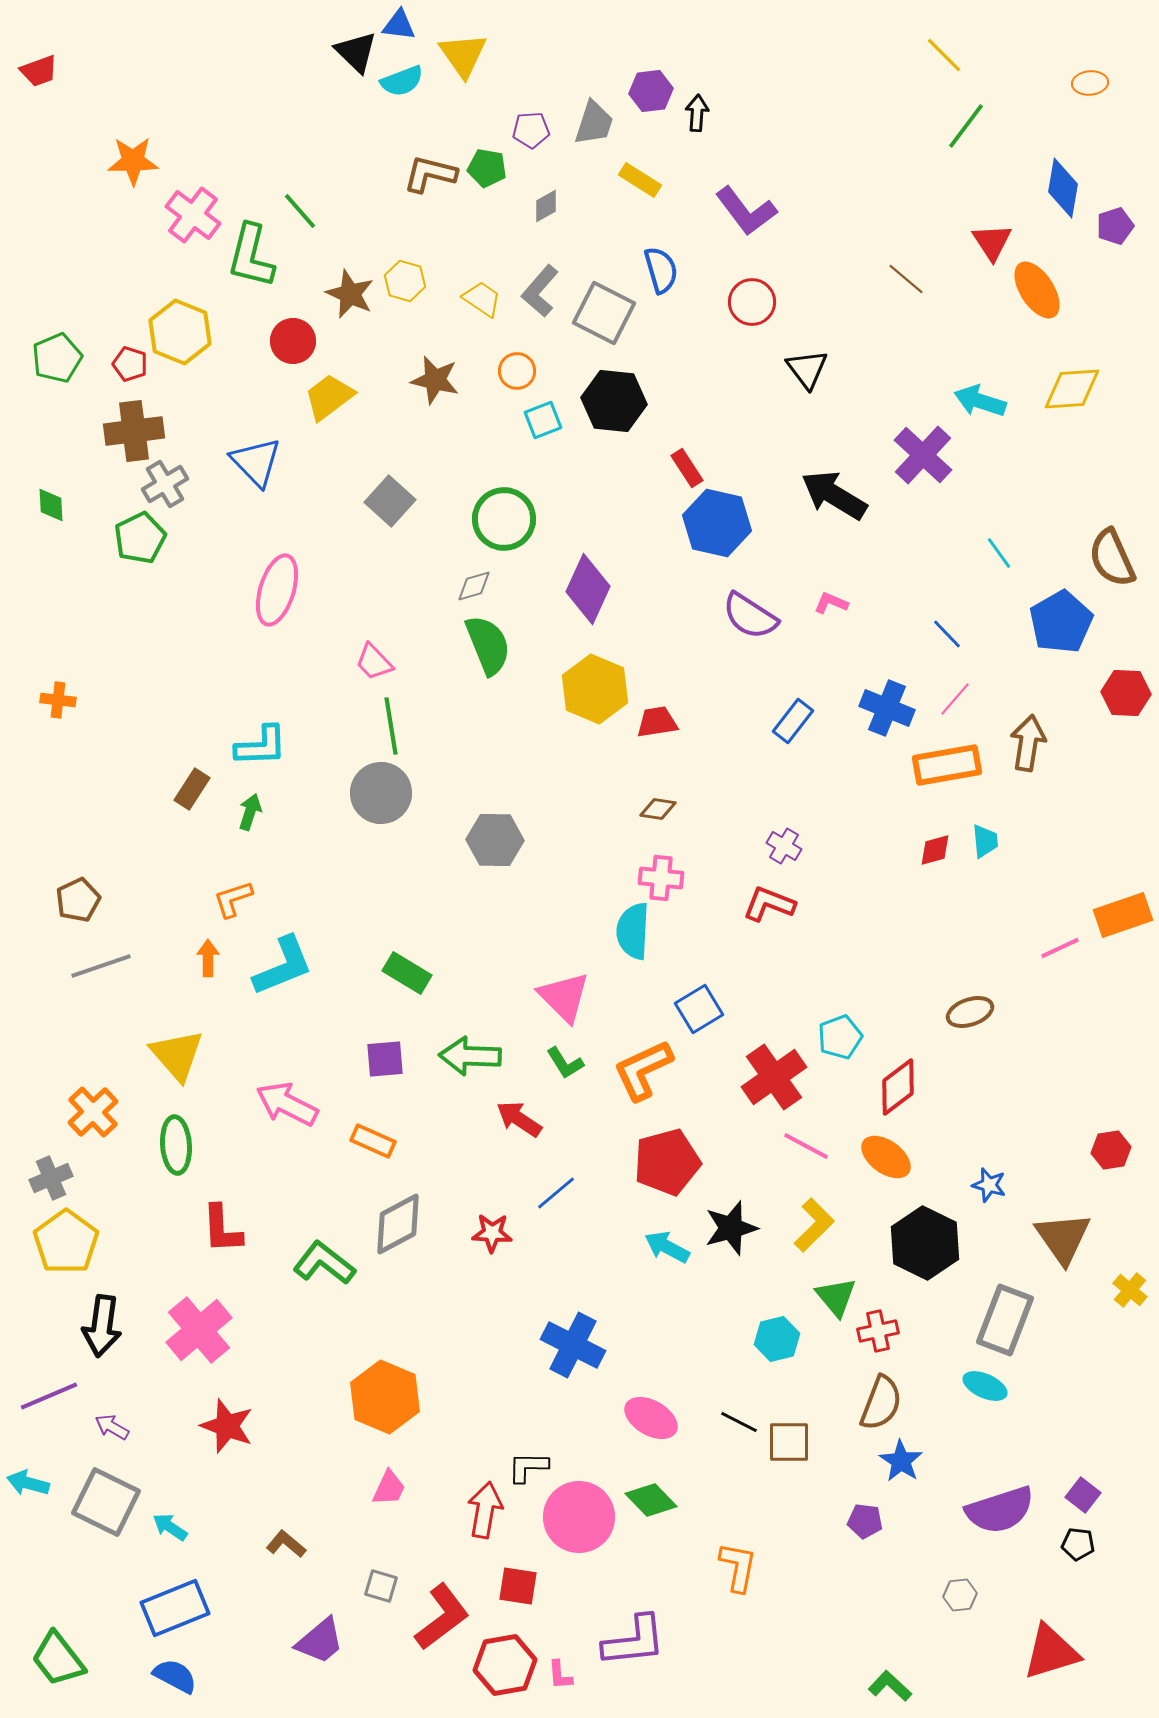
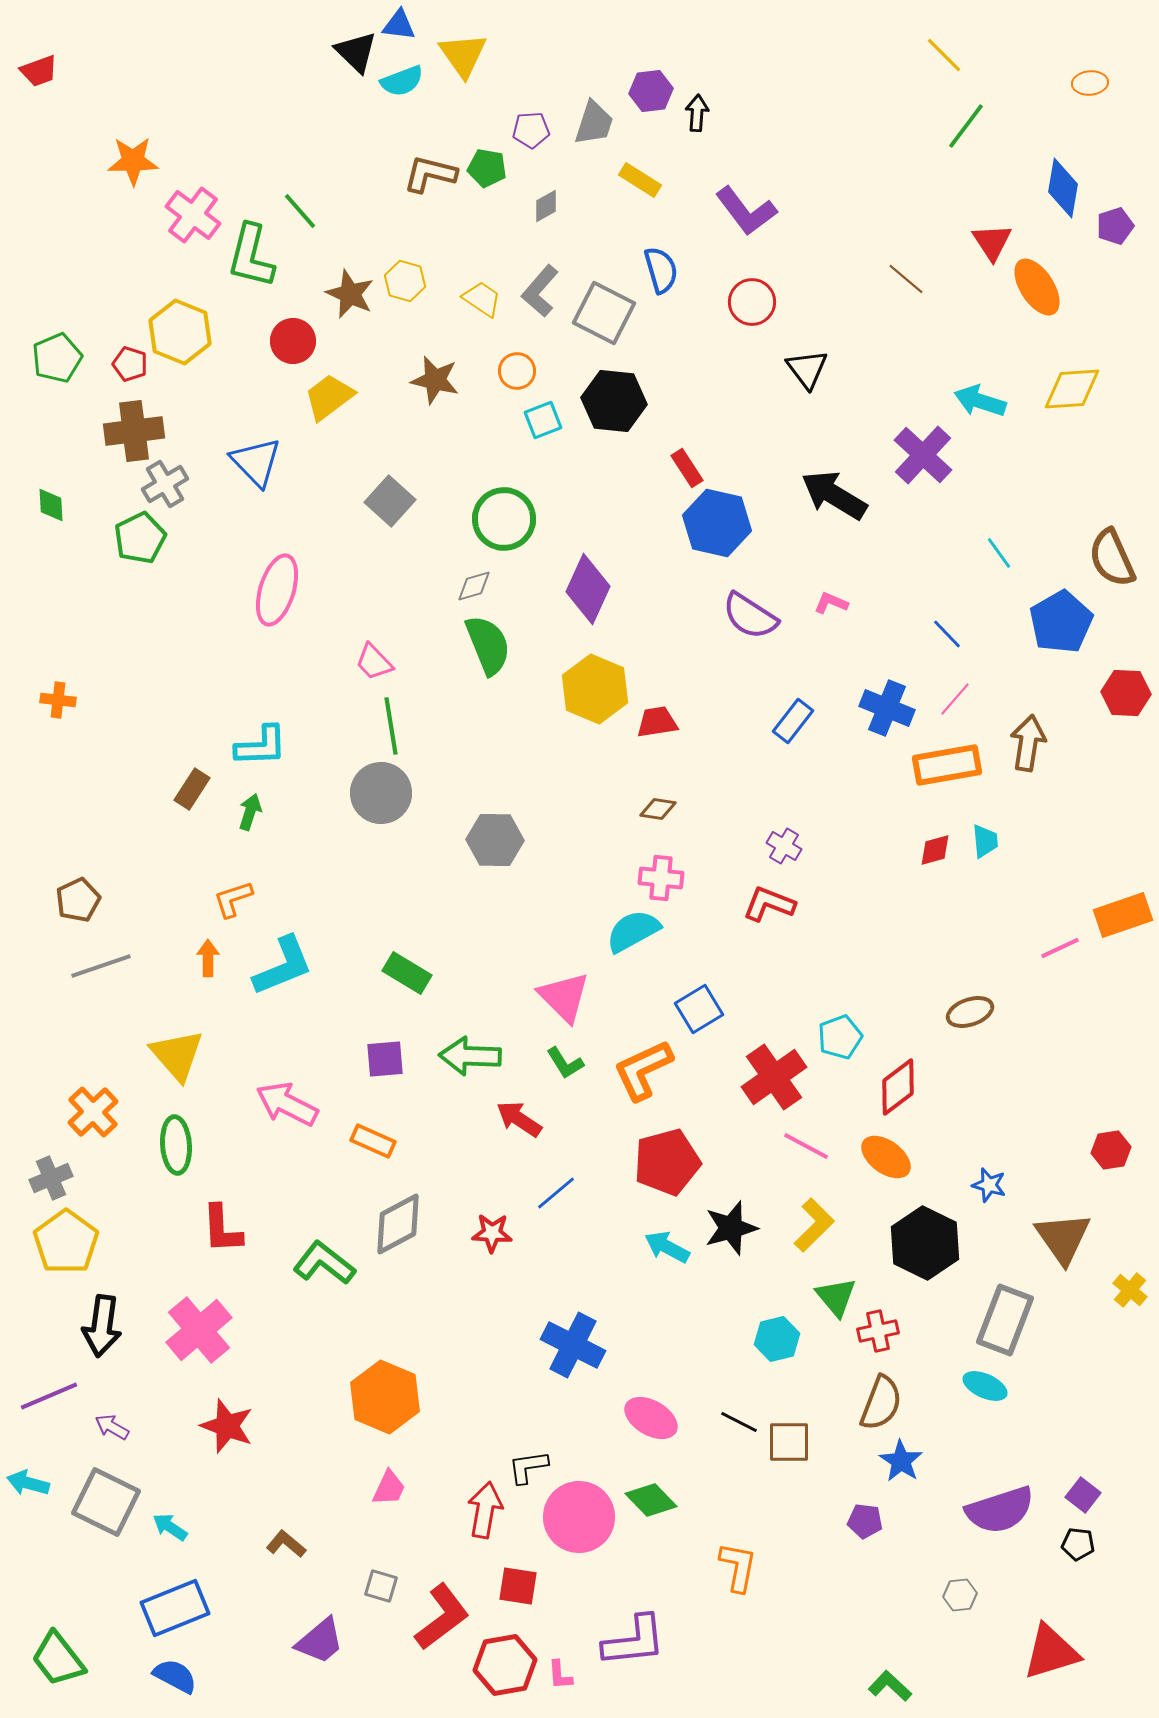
orange ellipse at (1037, 290): moved 3 px up
cyan semicircle at (633, 931): rotated 58 degrees clockwise
black L-shape at (528, 1467): rotated 9 degrees counterclockwise
